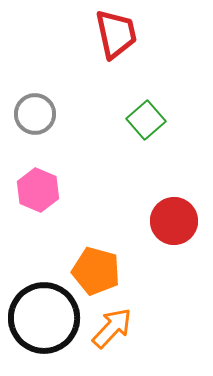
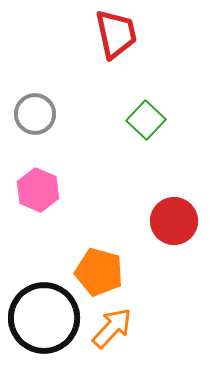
green square: rotated 6 degrees counterclockwise
orange pentagon: moved 3 px right, 1 px down
